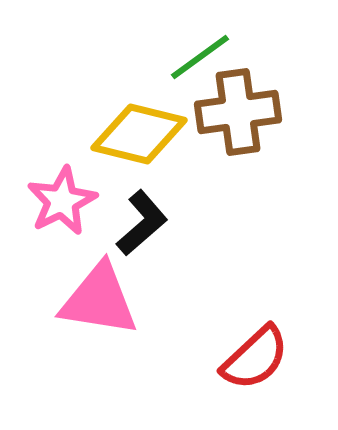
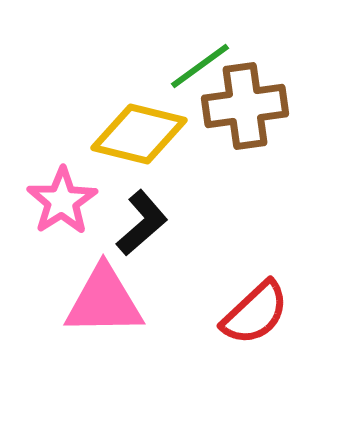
green line: moved 9 px down
brown cross: moved 7 px right, 6 px up
pink star: rotated 6 degrees counterclockwise
pink triangle: moved 5 px right, 1 px down; rotated 10 degrees counterclockwise
red semicircle: moved 45 px up
